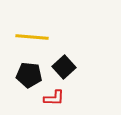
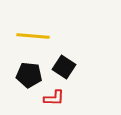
yellow line: moved 1 px right, 1 px up
black square: rotated 15 degrees counterclockwise
